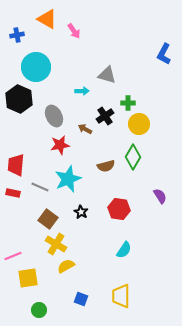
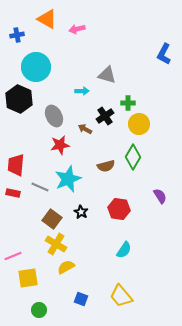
pink arrow: moved 3 px right, 2 px up; rotated 112 degrees clockwise
brown square: moved 4 px right
yellow semicircle: moved 1 px down
yellow trapezoid: rotated 40 degrees counterclockwise
